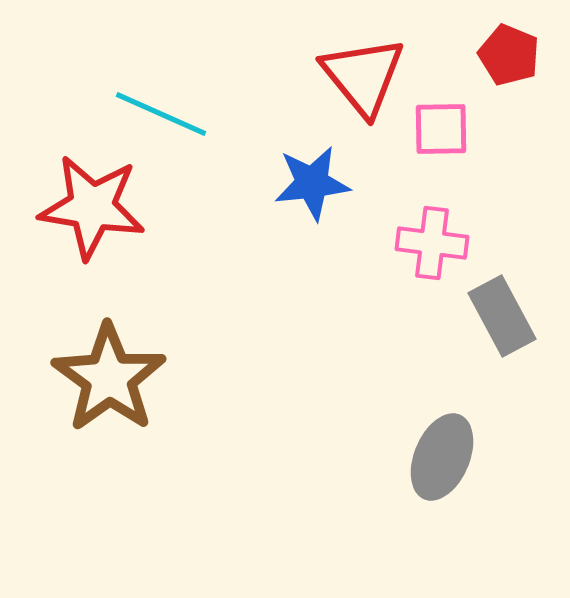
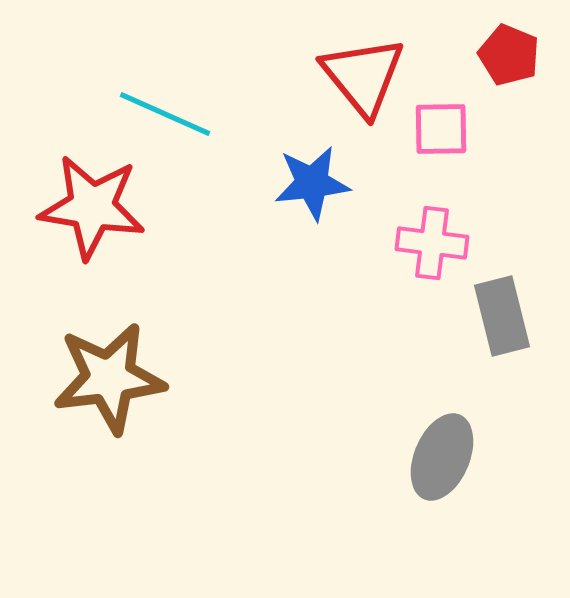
cyan line: moved 4 px right
gray rectangle: rotated 14 degrees clockwise
brown star: rotated 29 degrees clockwise
